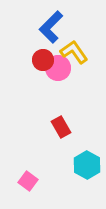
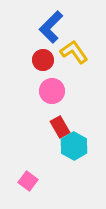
pink circle: moved 6 px left, 23 px down
red rectangle: moved 1 px left
cyan hexagon: moved 13 px left, 19 px up
